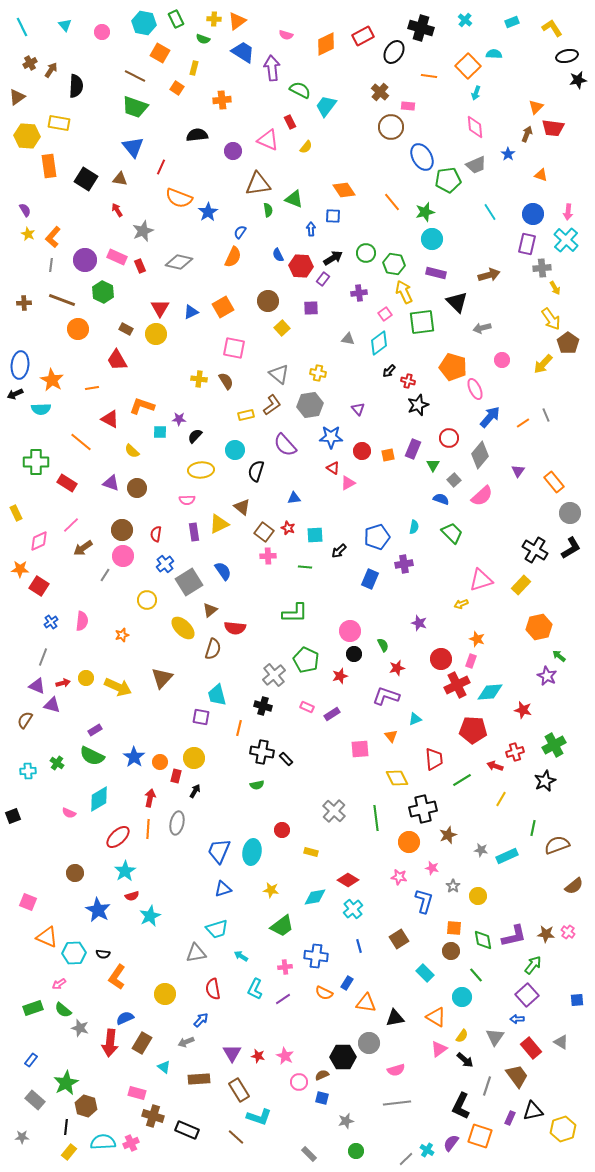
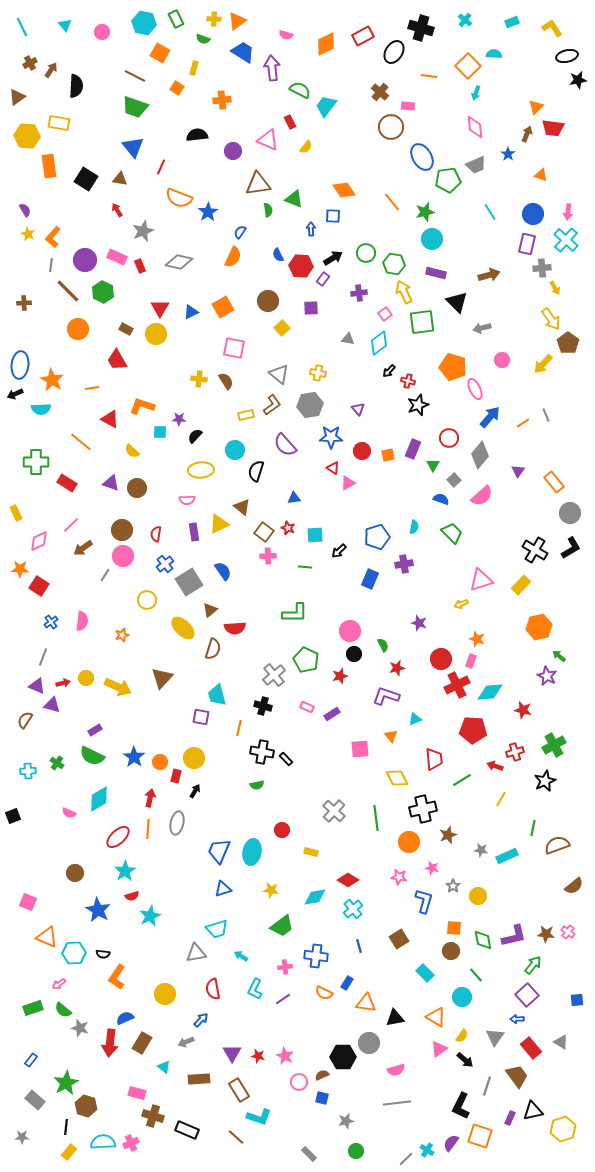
brown line at (62, 300): moved 6 px right, 9 px up; rotated 24 degrees clockwise
red semicircle at (235, 628): rotated 10 degrees counterclockwise
